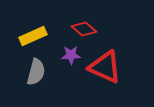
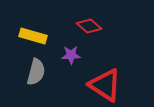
red diamond: moved 5 px right, 3 px up
yellow rectangle: rotated 40 degrees clockwise
red triangle: moved 18 px down; rotated 9 degrees clockwise
